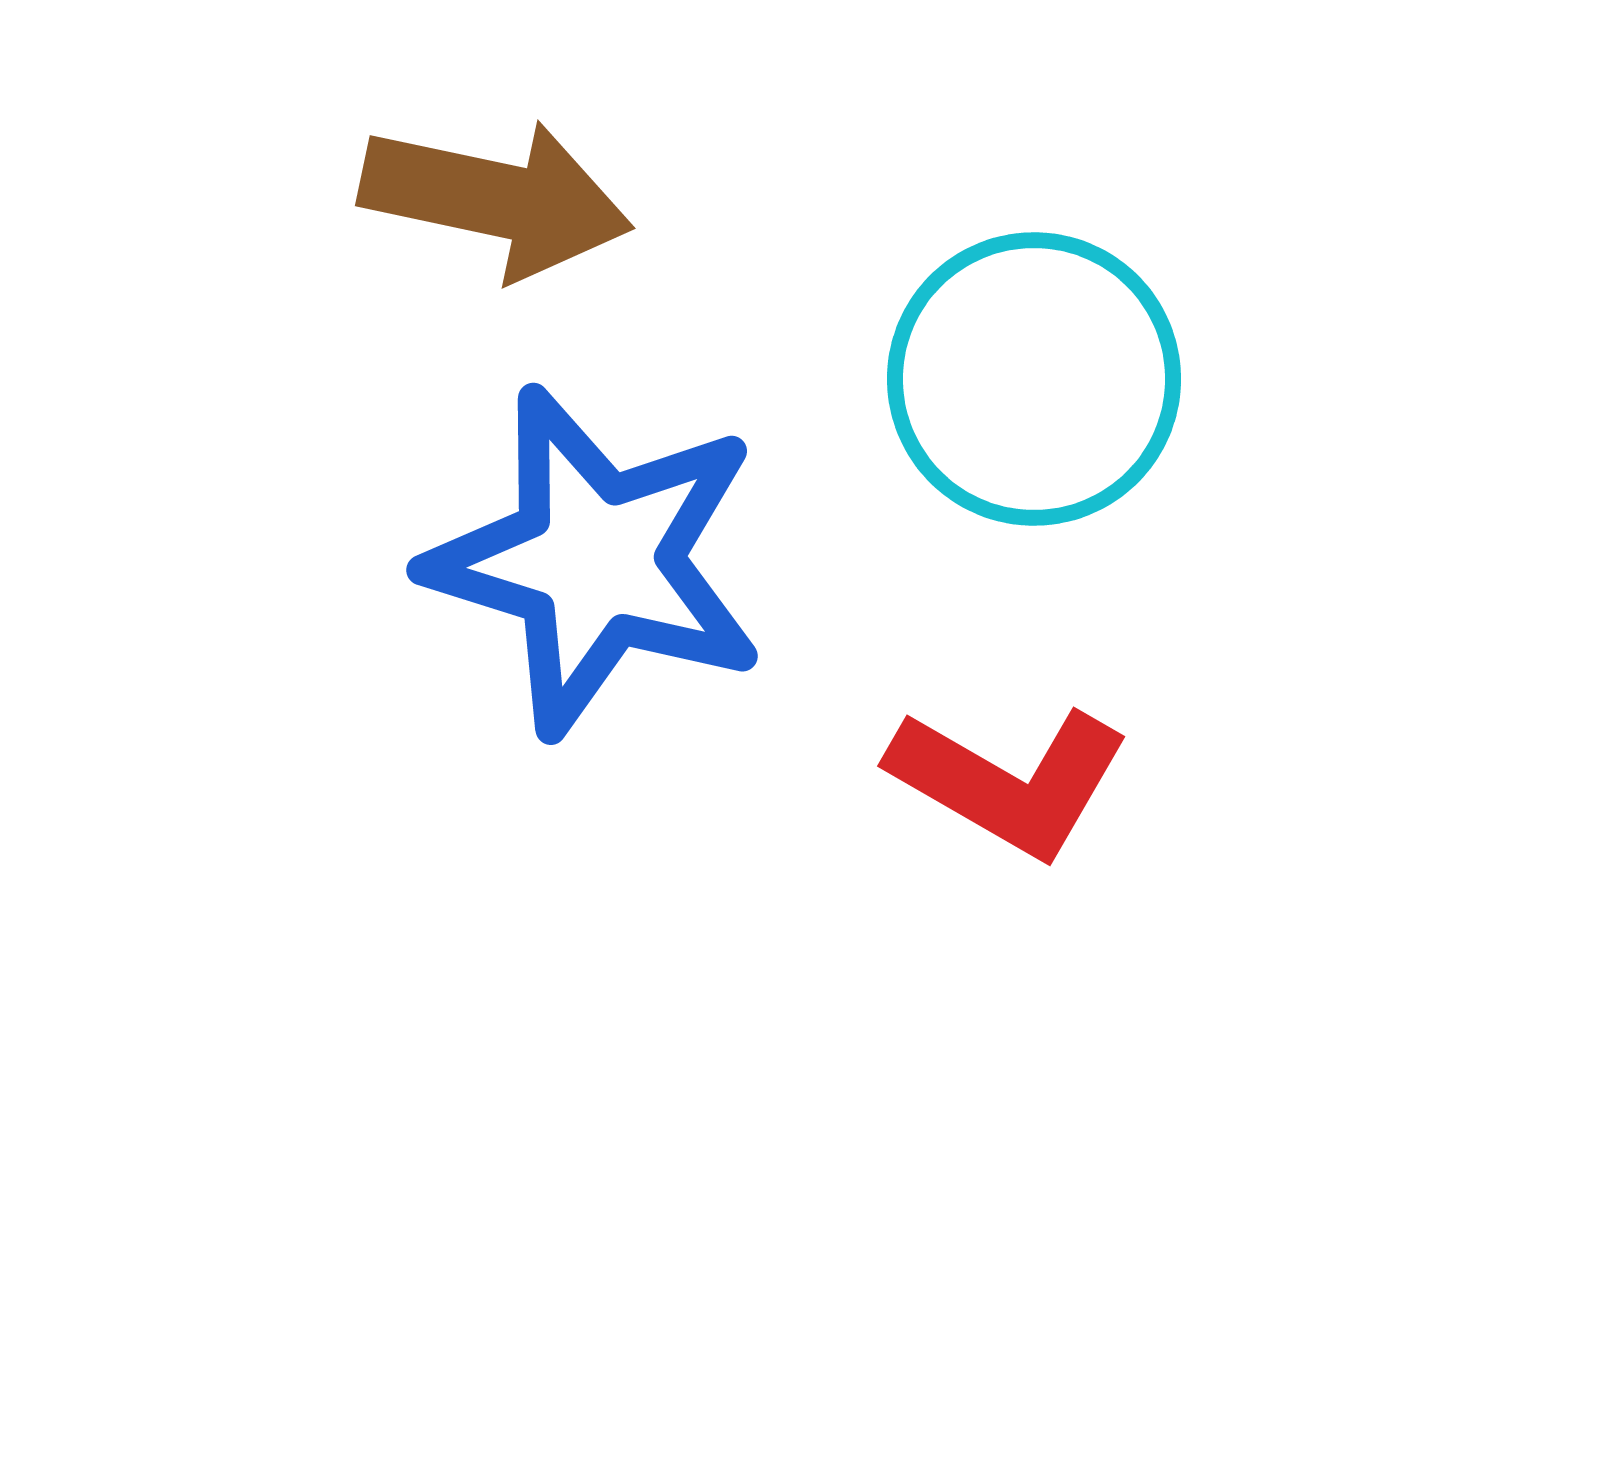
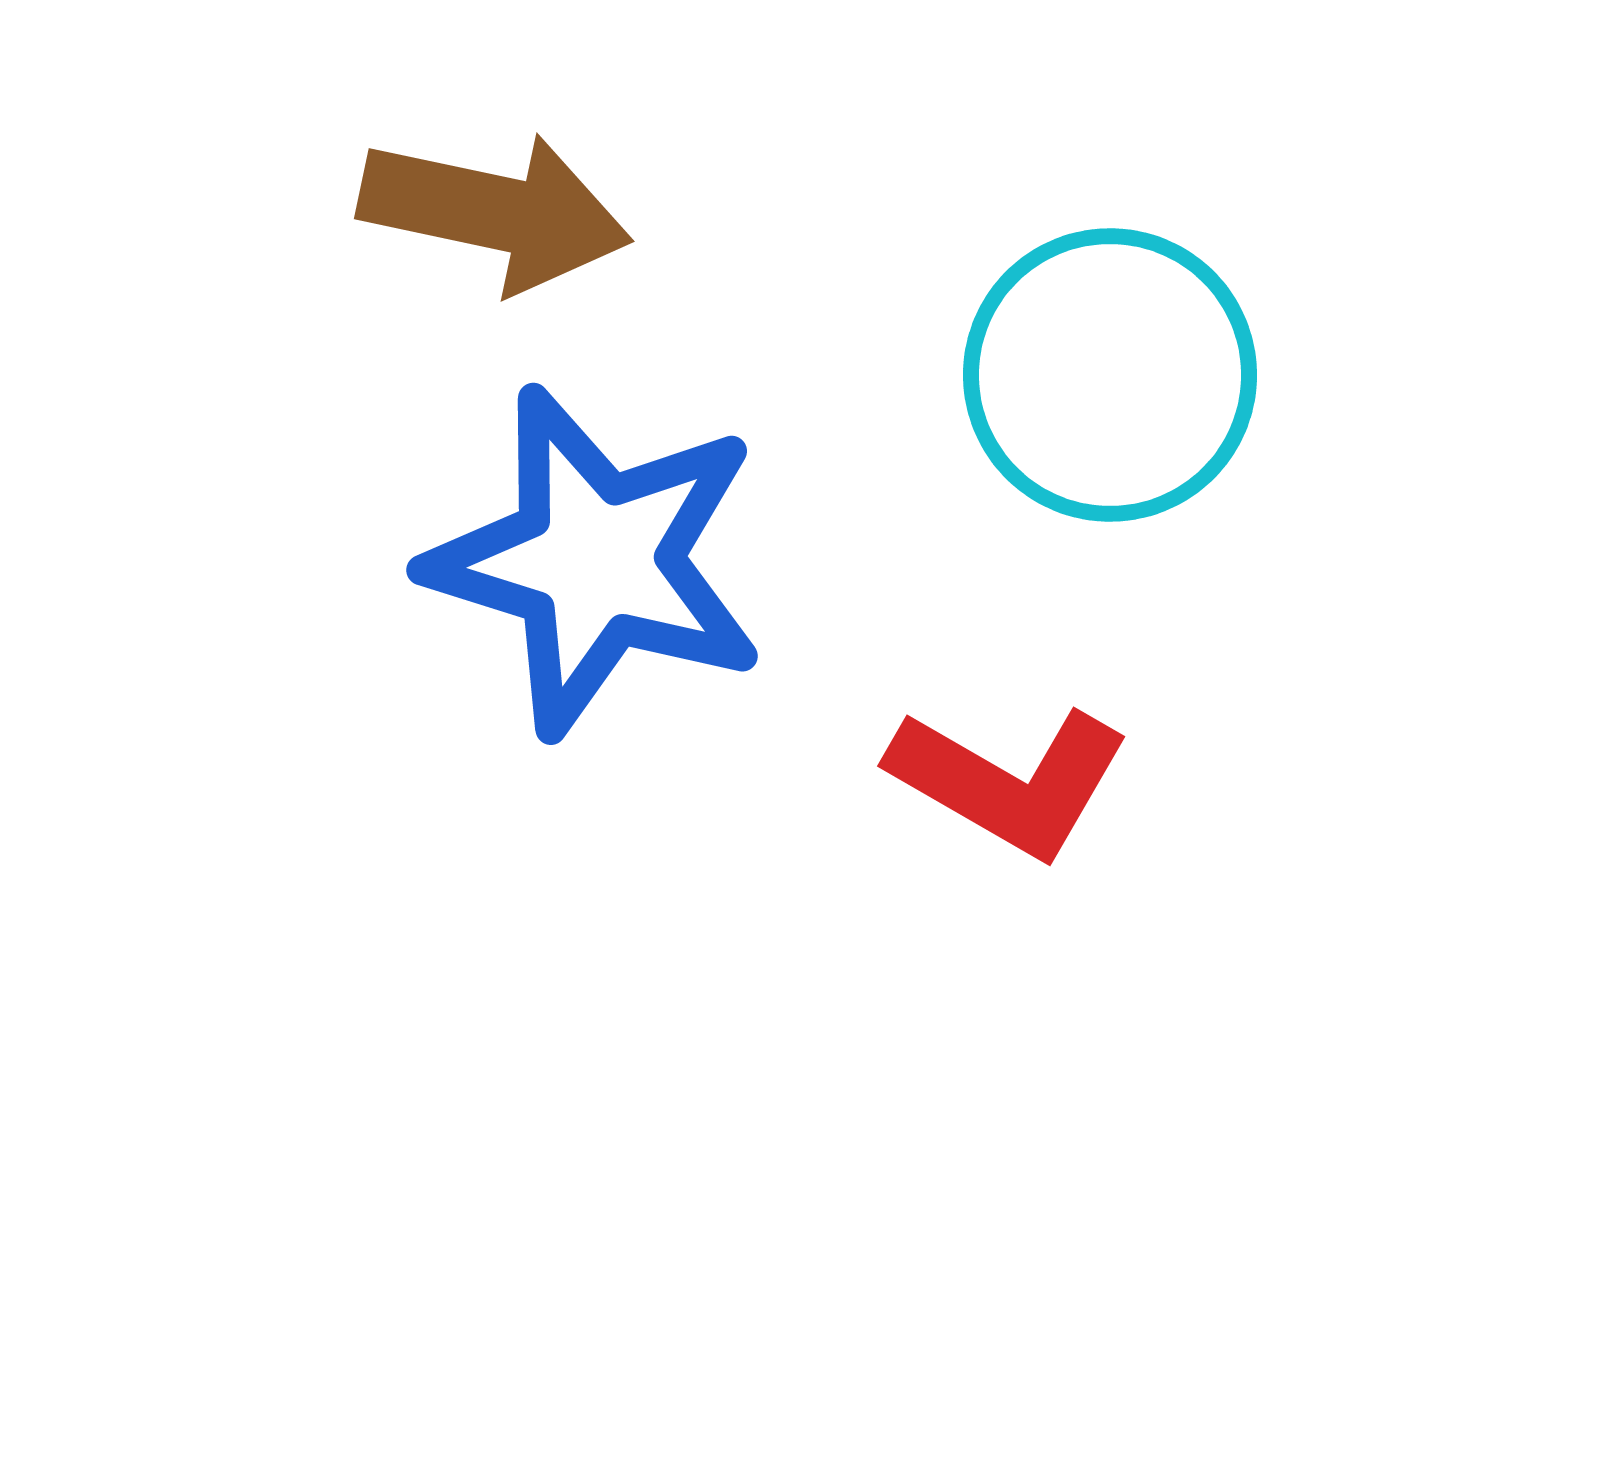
brown arrow: moved 1 px left, 13 px down
cyan circle: moved 76 px right, 4 px up
